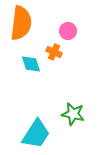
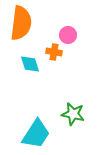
pink circle: moved 4 px down
orange cross: rotated 14 degrees counterclockwise
cyan diamond: moved 1 px left
